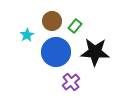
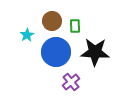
green rectangle: rotated 40 degrees counterclockwise
